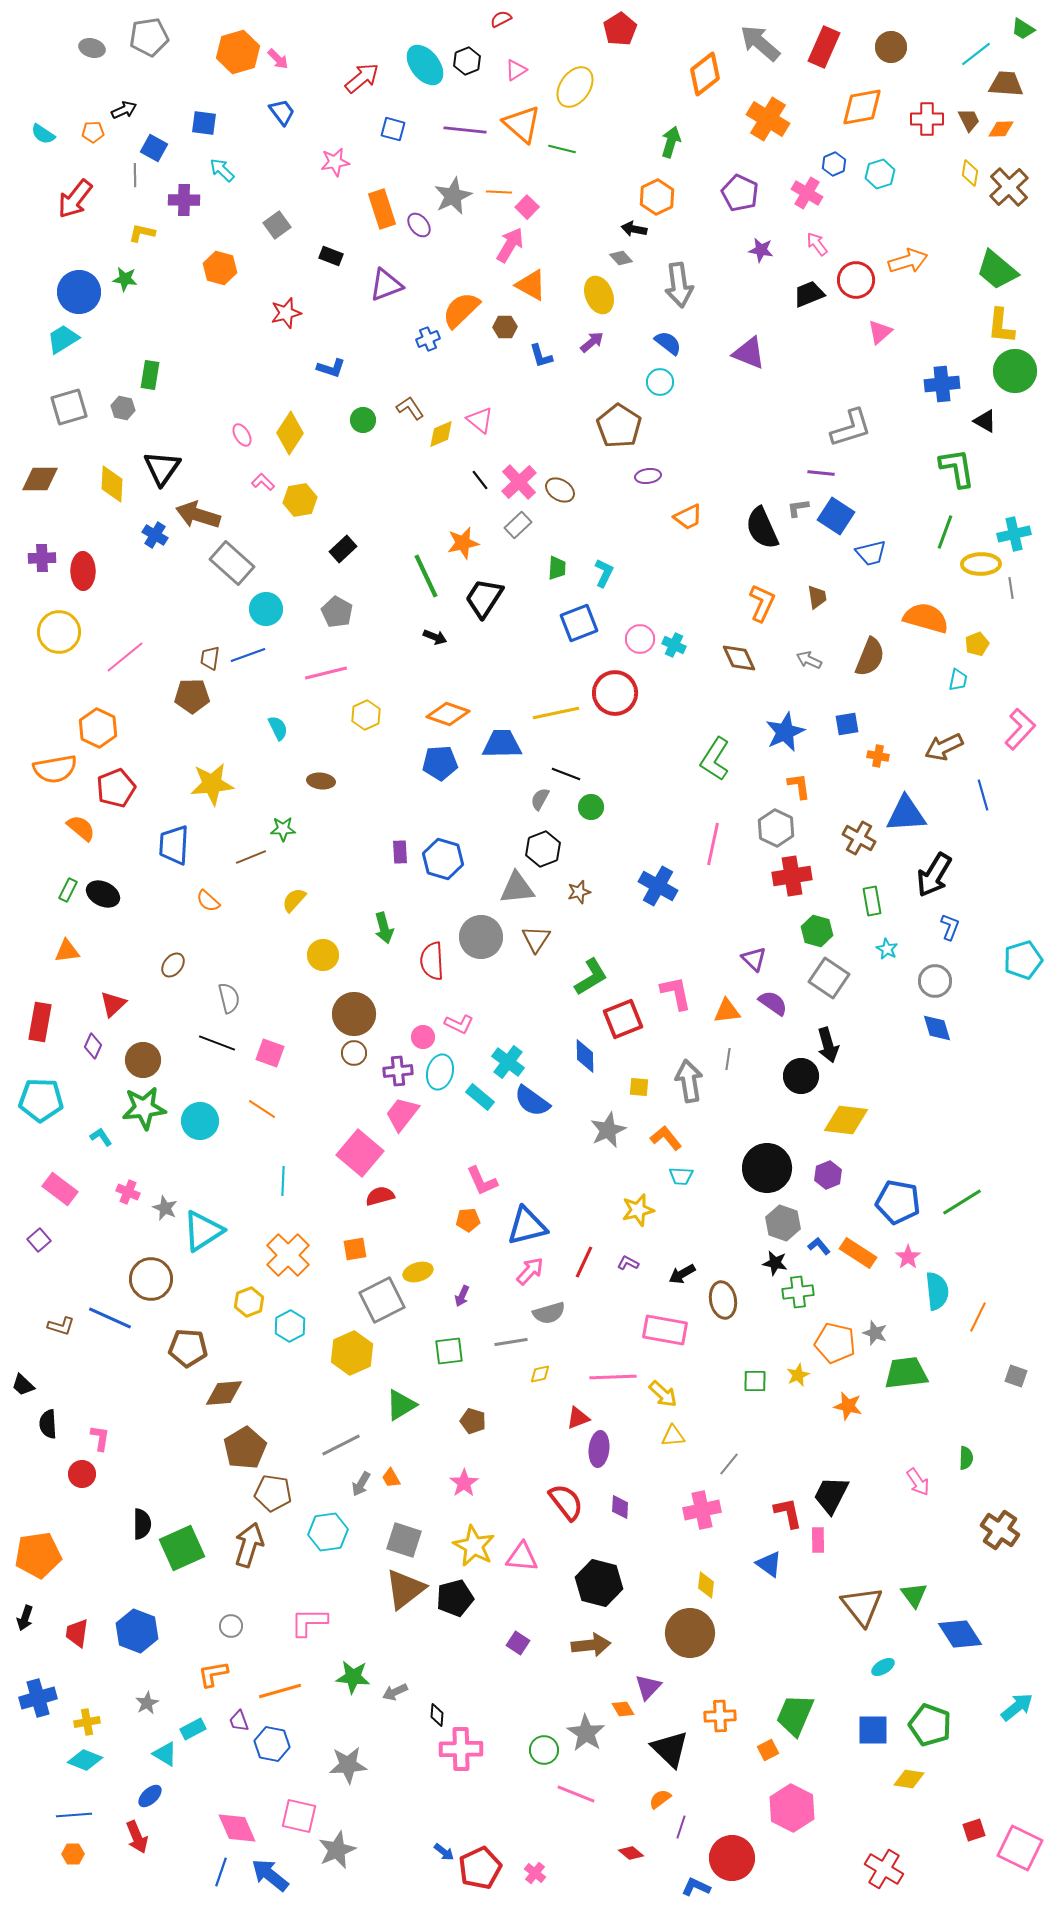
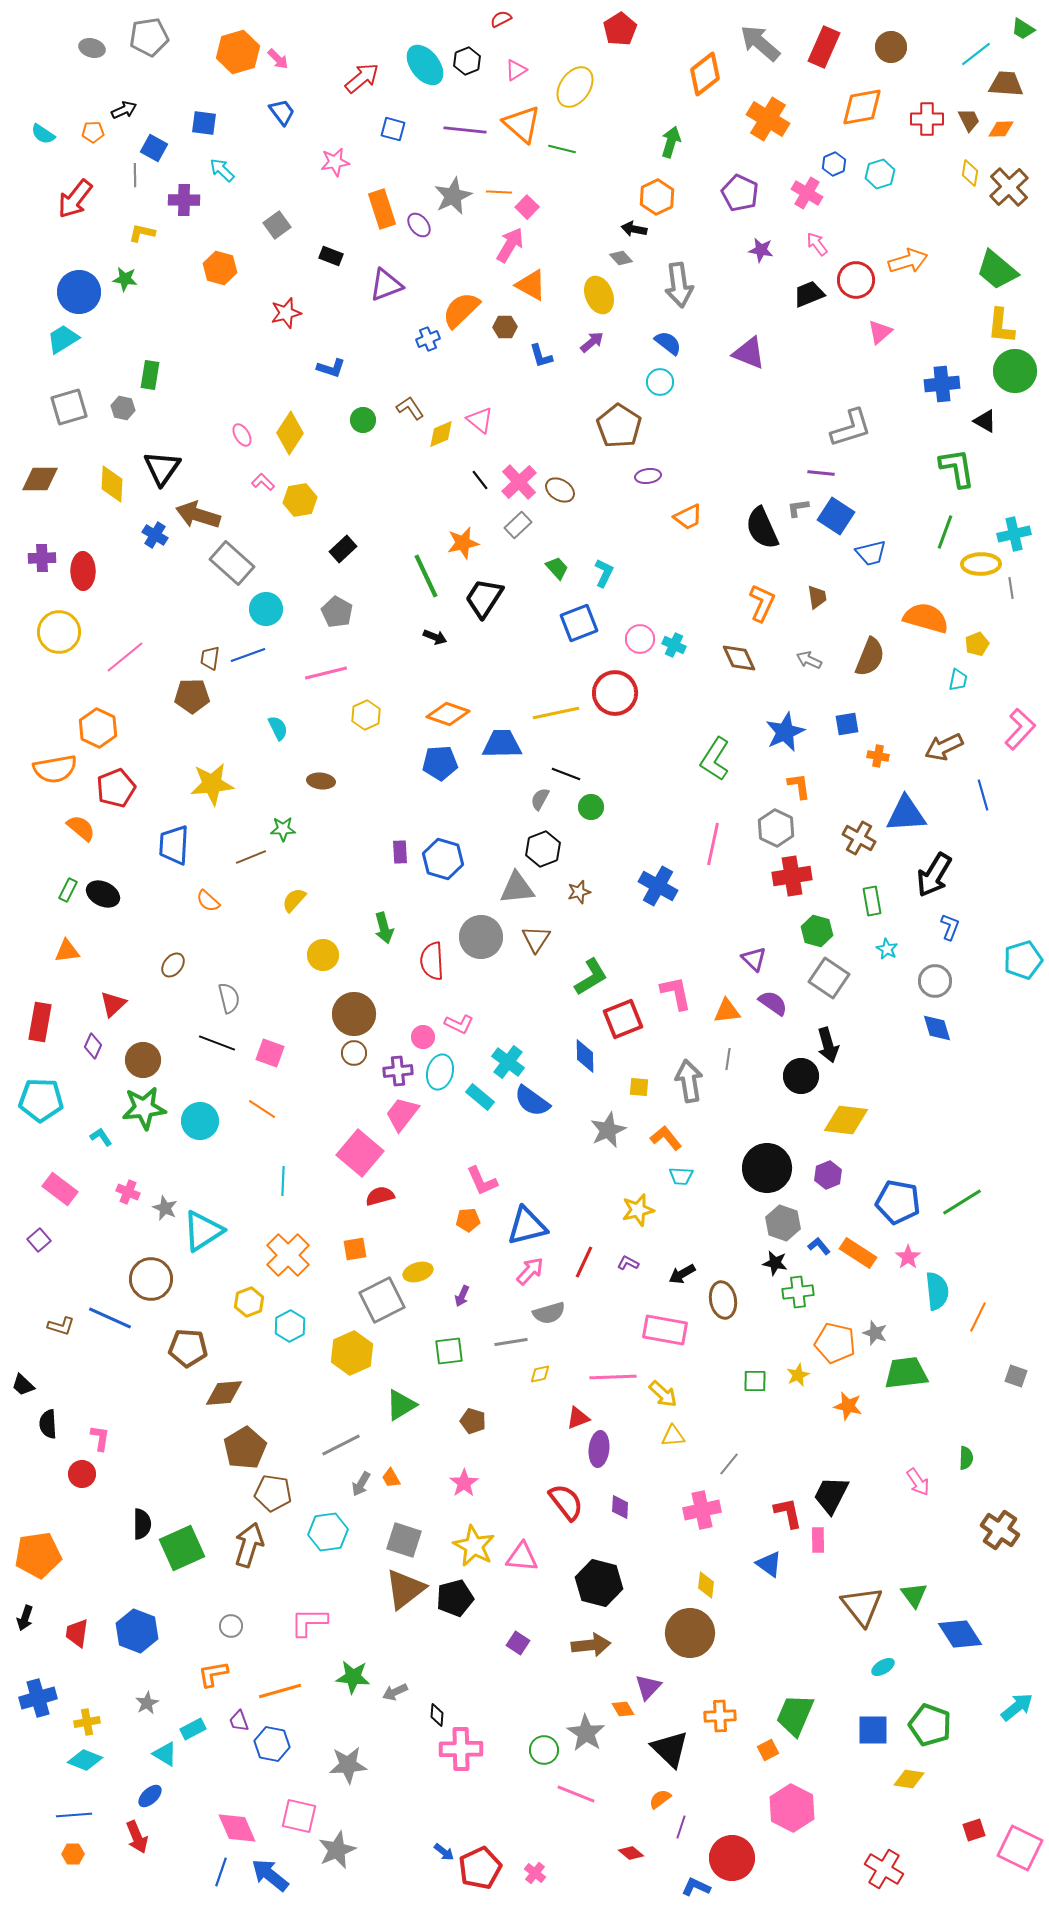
green trapezoid at (557, 568): rotated 45 degrees counterclockwise
